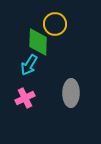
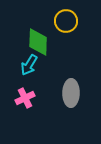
yellow circle: moved 11 px right, 3 px up
